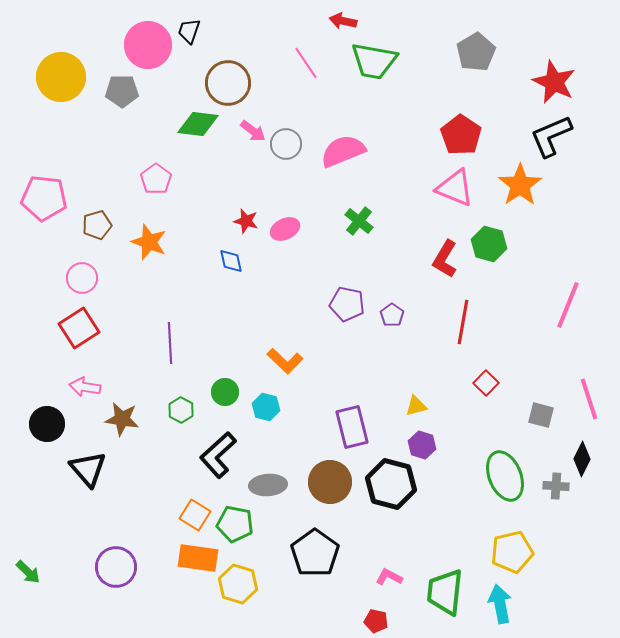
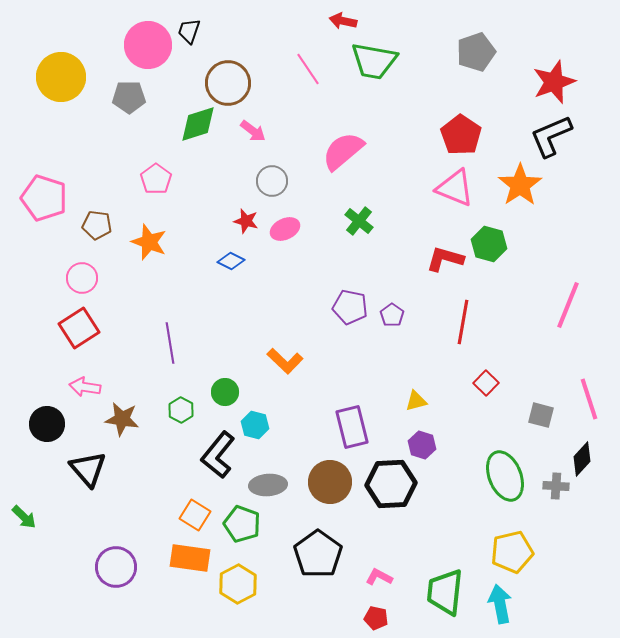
gray pentagon at (476, 52): rotated 12 degrees clockwise
pink line at (306, 63): moved 2 px right, 6 px down
red star at (554, 82): rotated 27 degrees clockwise
gray pentagon at (122, 91): moved 7 px right, 6 px down
green diamond at (198, 124): rotated 24 degrees counterclockwise
gray circle at (286, 144): moved 14 px left, 37 px down
pink semicircle at (343, 151): rotated 18 degrees counterclockwise
pink pentagon at (44, 198): rotated 12 degrees clockwise
brown pentagon at (97, 225): rotated 24 degrees clockwise
red L-shape at (445, 259): rotated 75 degrees clockwise
blue diamond at (231, 261): rotated 52 degrees counterclockwise
purple pentagon at (347, 304): moved 3 px right, 3 px down
purple line at (170, 343): rotated 6 degrees counterclockwise
yellow triangle at (416, 406): moved 5 px up
cyan hexagon at (266, 407): moved 11 px left, 18 px down
black L-shape at (218, 455): rotated 9 degrees counterclockwise
black diamond at (582, 459): rotated 16 degrees clockwise
black hexagon at (391, 484): rotated 18 degrees counterclockwise
green pentagon at (235, 524): moved 7 px right; rotated 9 degrees clockwise
black pentagon at (315, 553): moved 3 px right, 1 px down
orange rectangle at (198, 558): moved 8 px left
green arrow at (28, 572): moved 4 px left, 55 px up
pink L-shape at (389, 577): moved 10 px left
yellow hexagon at (238, 584): rotated 15 degrees clockwise
red pentagon at (376, 621): moved 3 px up
